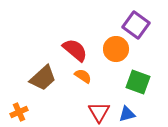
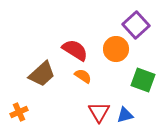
purple square: rotated 12 degrees clockwise
red semicircle: rotated 8 degrees counterclockwise
brown trapezoid: moved 1 px left, 4 px up
green square: moved 5 px right, 2 px up
blue triangle: moved 2 px left, 1 px down
